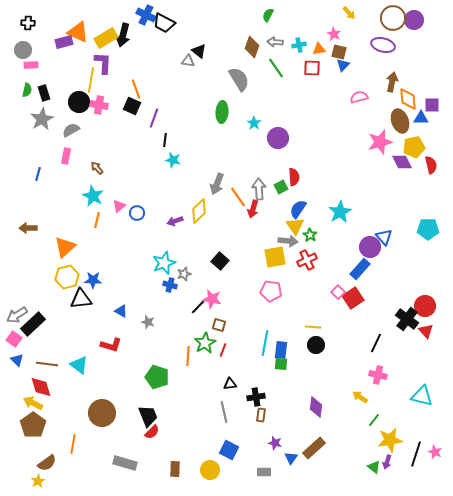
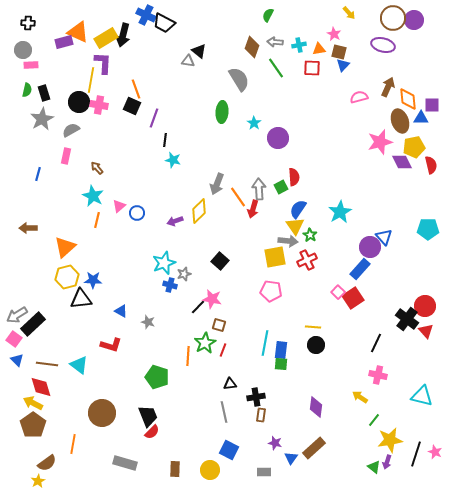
brown arrow at (392, 82): moved 4 px left, 5 px down; rotated 12 degrees clockwise
